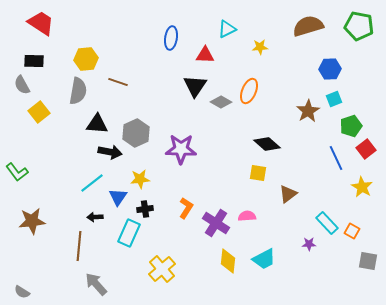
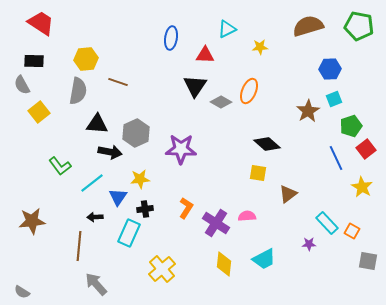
green L-shape at (17, 172): moved 43 px right, 6 px up
yellow diamond at (228, 261): moved 4 px left, 3 px down
